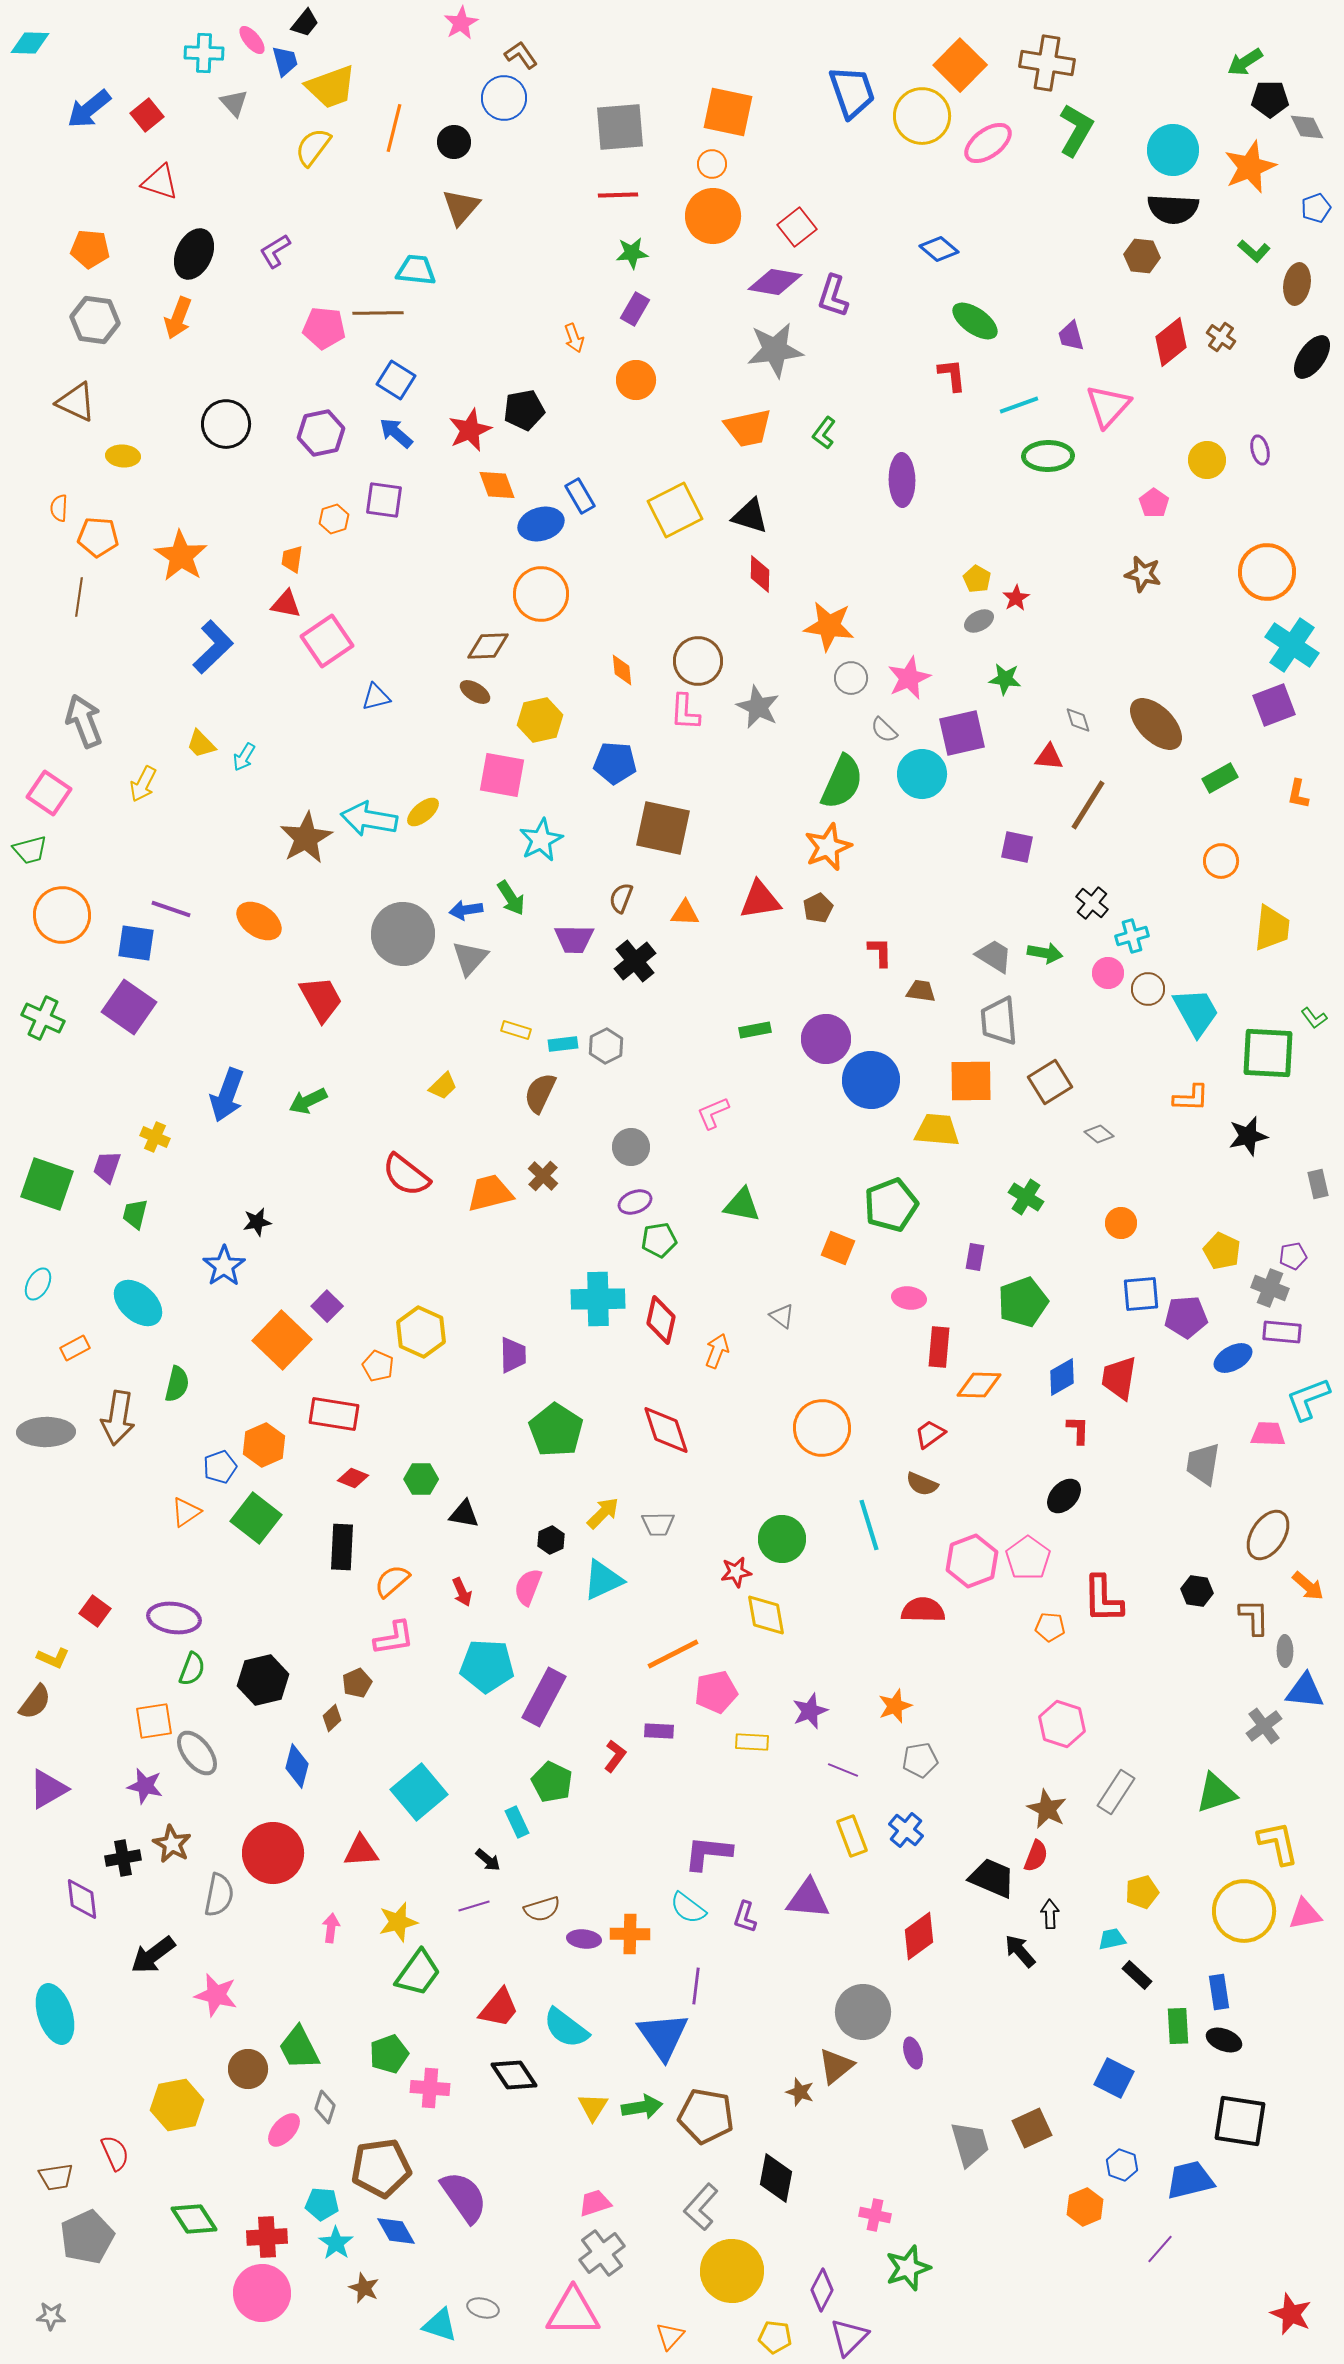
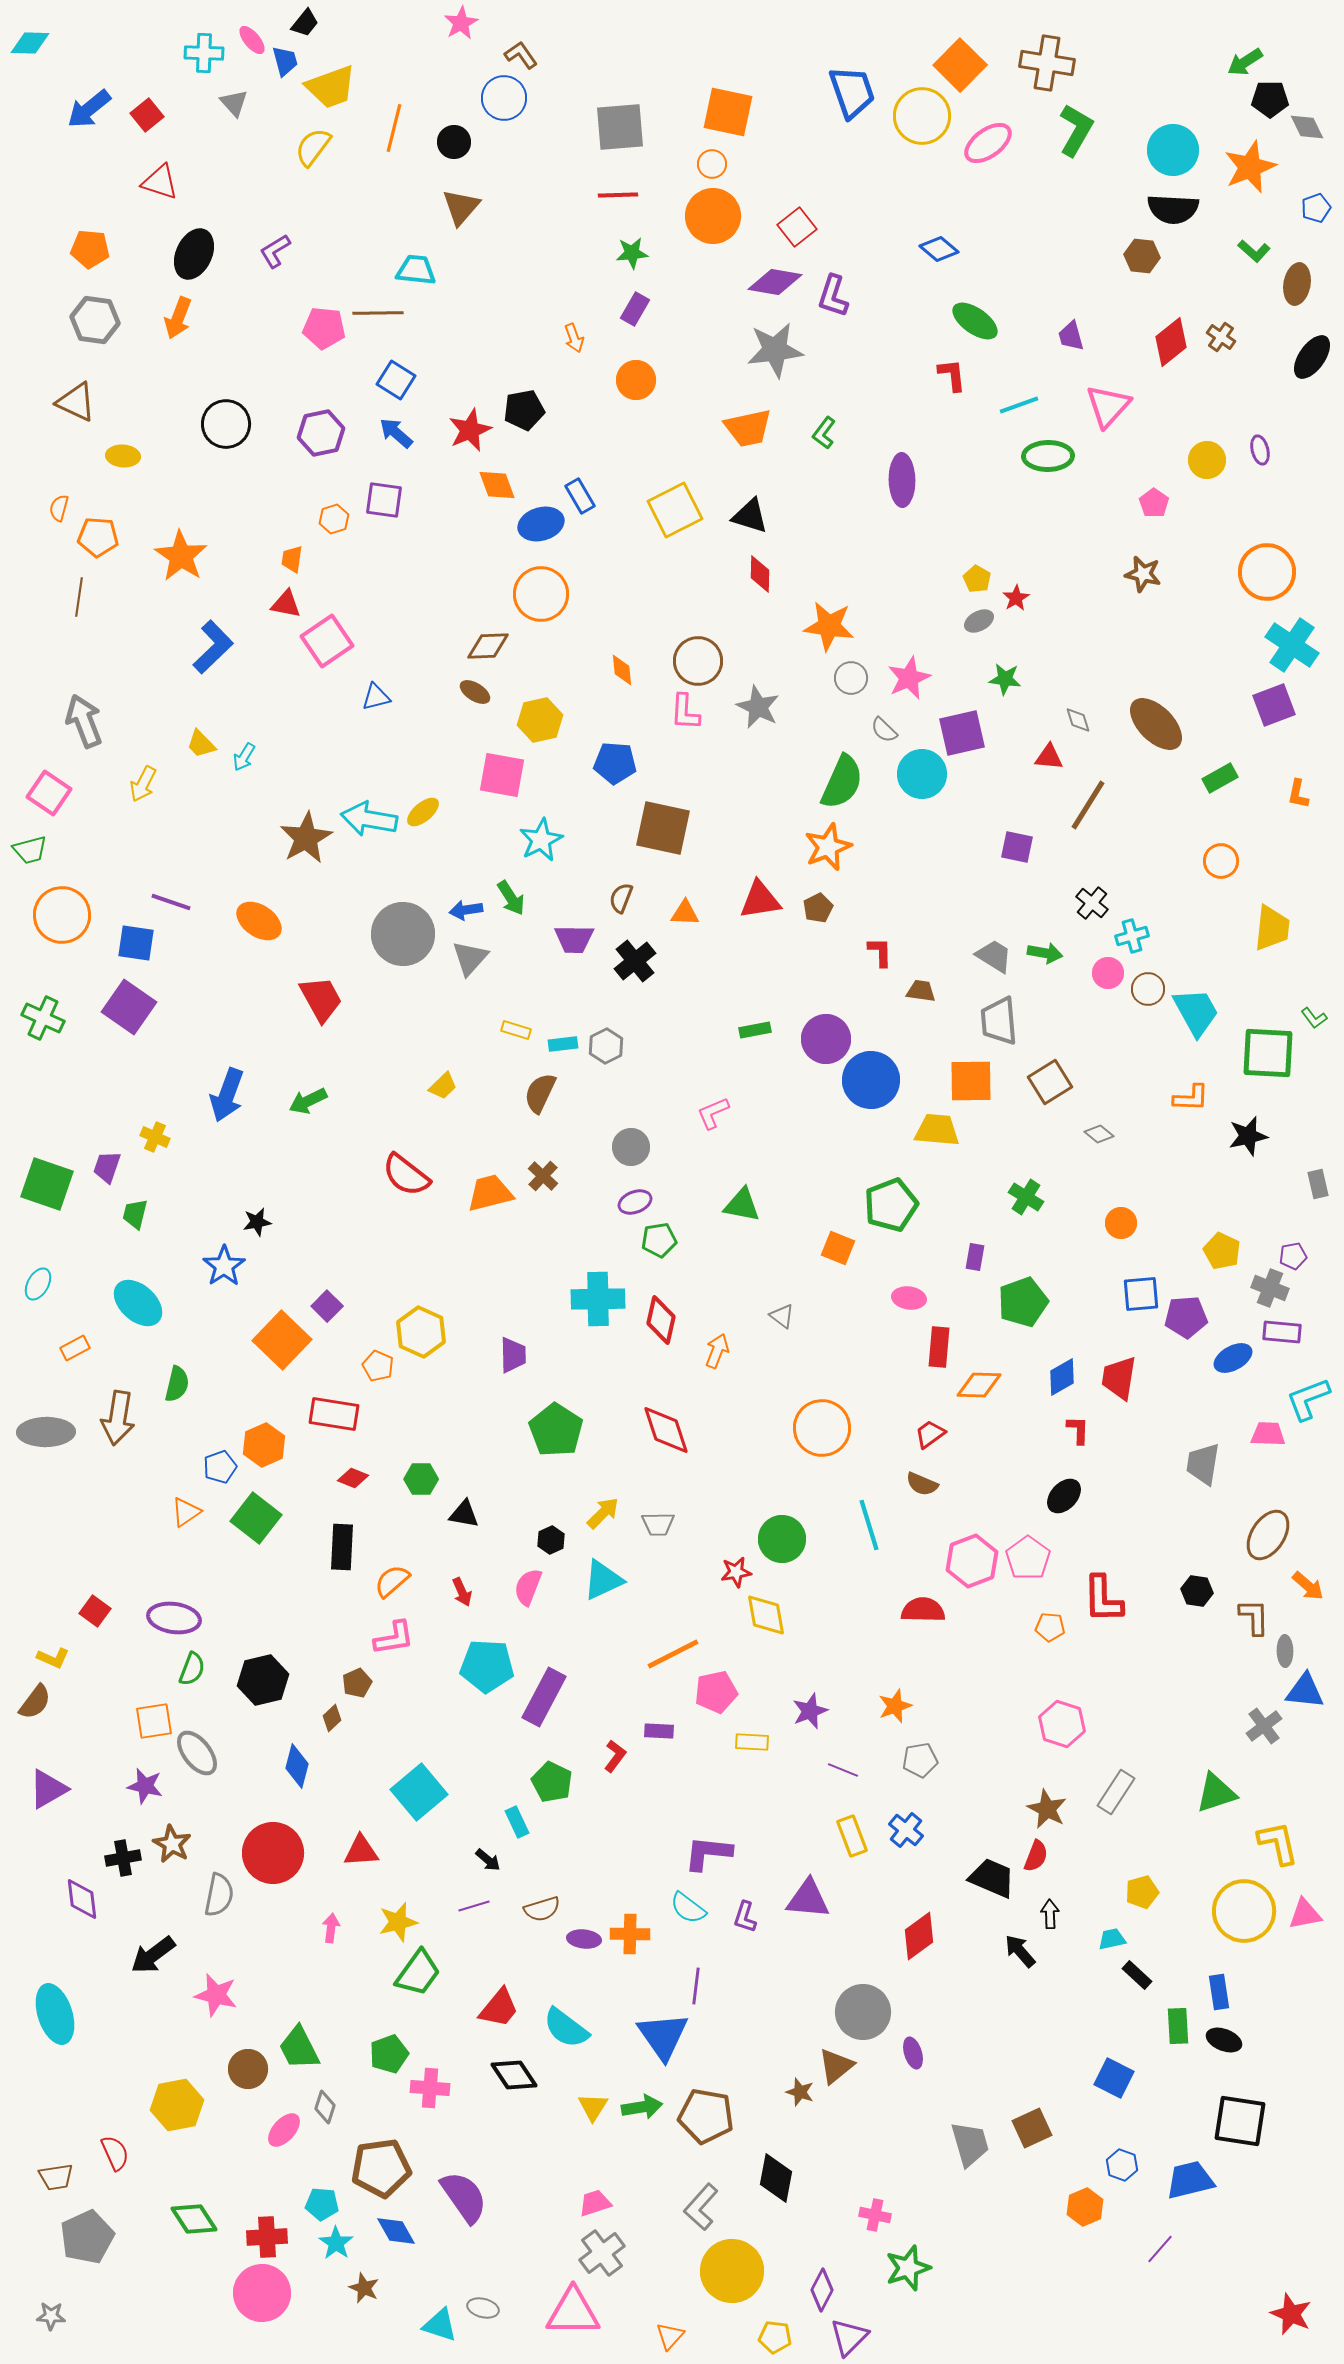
orange semicircle at (59, 508): rotated 12 degrees clockwise
purple line at (171, 909): moved 7 px up
